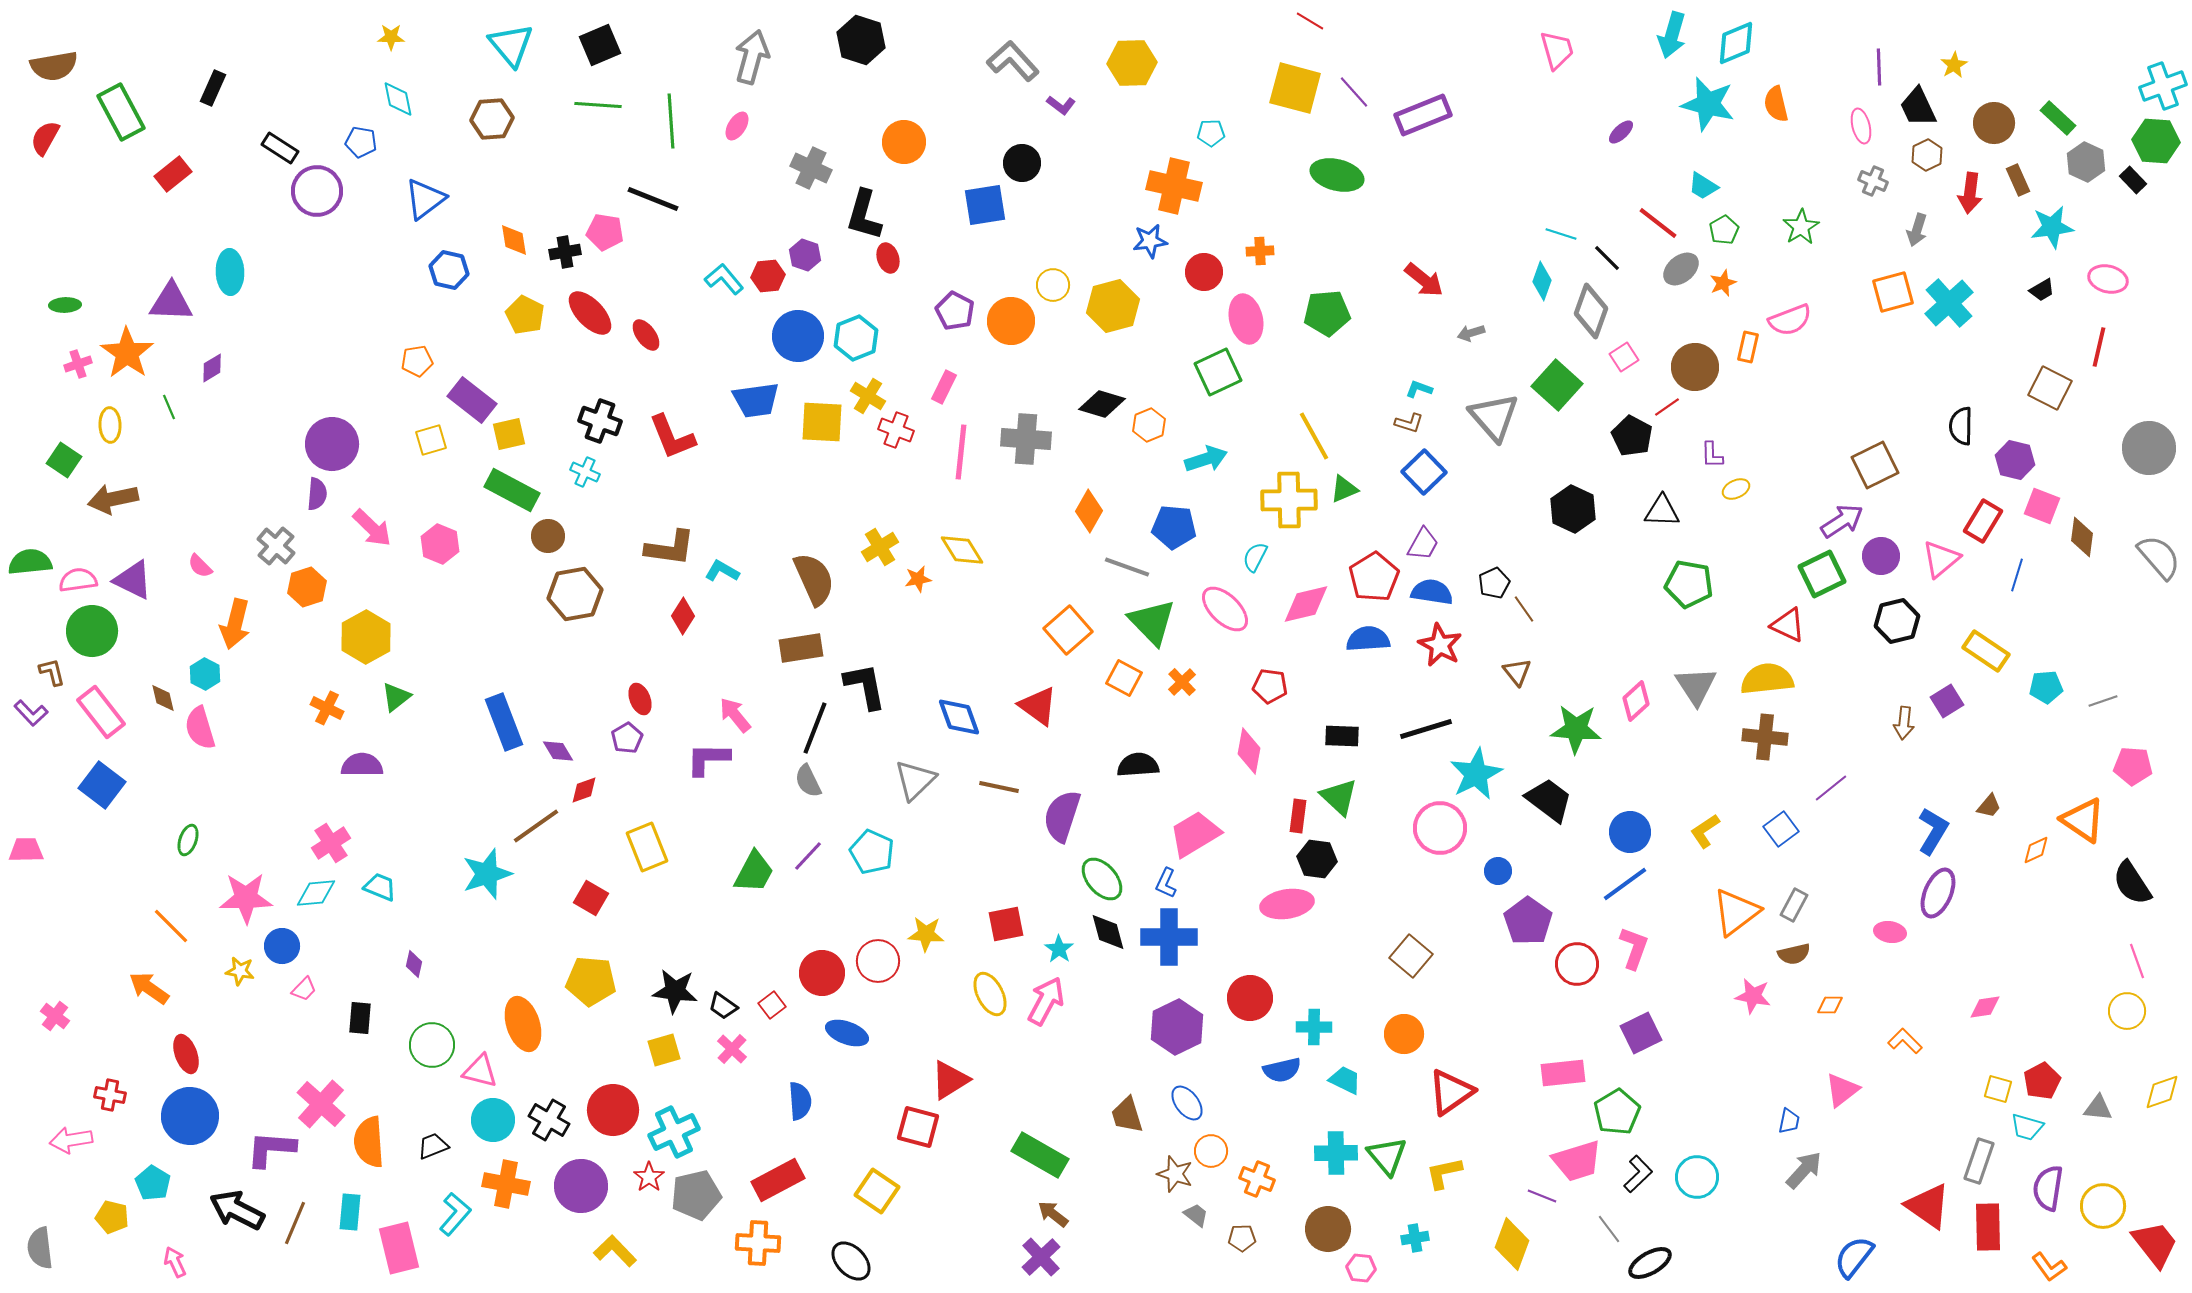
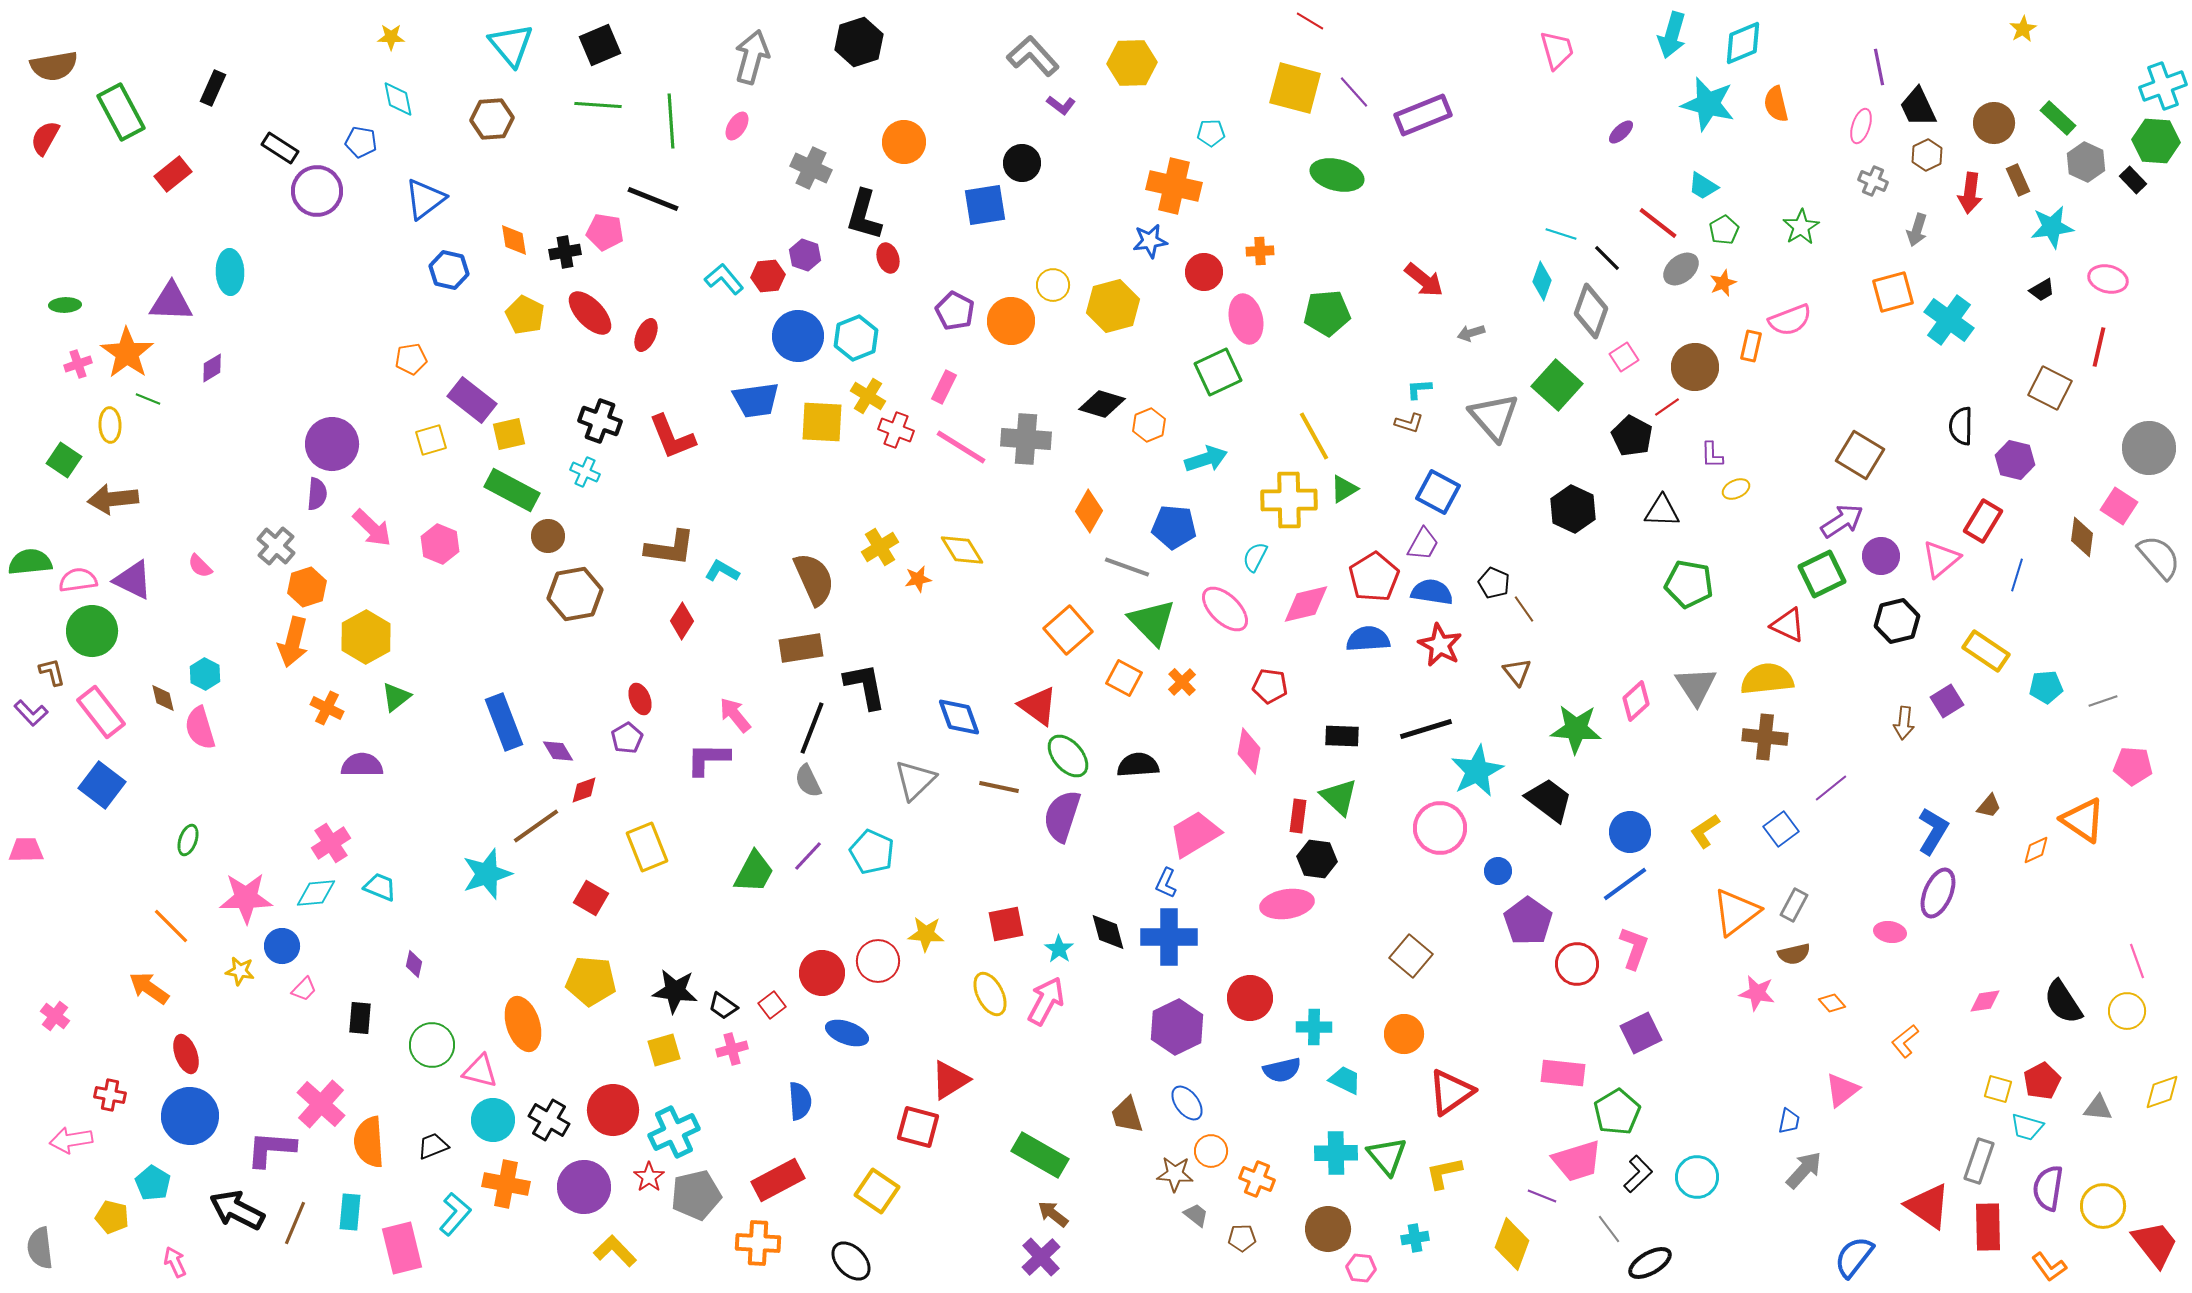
black hexagon at (861, 40): moved 2 px left, 2 px down; rotated 24 degrees clockwise
cyan diamond at (1736, 43): moved 7 px right
gray L-shape at (1013, 61): moved 20 px right, 5 px up
yellow star at (1954, 65): moved 69 px right, 36 px up
purple line at (1879, 67): rotated 9 degrees counterclockwise
pink ellipse at (1861, 126): rotated 32 degrees clockwise
cyan cross at (1949, 303): moved 17 px down; rotated 12 degrees counterclockwise
red ellipse at (646, 335): rotated 60 degrees clockwise
orange rectangle at (1748, 347): moved 3 px right, 1 px up
orange pentagon at (417, 361): moved 6 px left, 2 px up
cyan L-shape at (1419, 389): rotated 24 degrees counterclockwise
green line at (169, 407): moved 21 px left, 8 px up; rotated 45 degrees counterclockwise
pink line at (961, 452): moved 5 px up; rotated 64 degrees counterclockwise
brown square at (1875, 465): moved 15 px left, 10 px up; rotated 33 degrees counterclockwise
blue square at (1424, 472): moved 14 px right, 20 px down; rotated 18 degrees counterclockwise
green triangle at (1344, 489): rotated 8 degrees counterclockwise
brown arrow at (113, 499): rotated 6 degrees clockwise
pink square at (2042, 506): moved 77 px right; rotated 12 degrees clockwise
black pentagon at (1494, 583): rotated 24 degrees counterclockwise
red diamond at (683, 616): moved 1 px left, 5 px down
orange arrow at (235, 624): moved 58 px right, 18 px down
black line at (815, 728): moved 3 px left
cyan star at (1476, 774): moved 1 px right, 3 px up
green ellipse at (1102, 879): moved 34 px left, 123 px up
black semicircle at (2132, 883): moved 69 px left, 119 px down
pink star at (1753, 996): moved 4 px right, 3 px up
orange diamond at (1830, 1005): moved 2 px right, 2 px up; rotated 48 degrees clockwise
pink diamond at (1985, 1007): moved 6 px up
orange L-shape at (1905, 1041): rotated 84 degrees counterclockwise
pink cross at (732, 1049): rotated 32 degrees clockwise
pink rectangle at (1563, 1073): rotated 12 degrees clockwise
brown star at (1175, 1174): rotated 15 degrees counterclockwise
purple circle at (581, 1186): moved 3 px right, 1 px down
pink rectangle at (399, 1248): moved 3 px right
